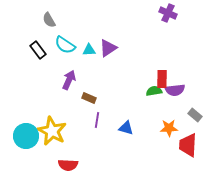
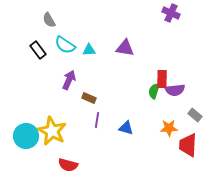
purple cross: moved 3 px right
purple triangle: moved 17 px right; rotated 42 degrees clockwise
green semicircle: rotated 63 degrees counterclockwise
red semicircle: rotated 12 degrees clockwise
